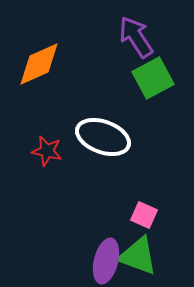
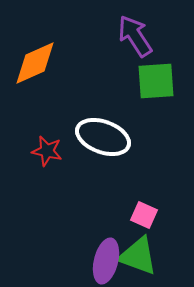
purple arrow: moved 1 px left, 1 px up
orange diamond: moved 4 px left, 1 px up
green square: moved 3 px right, 3 px down; rotated 24 degrees clockwise
